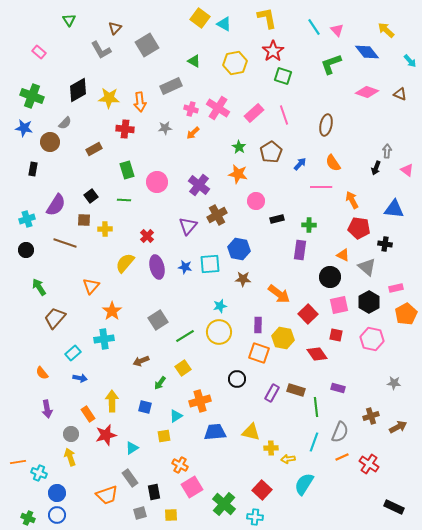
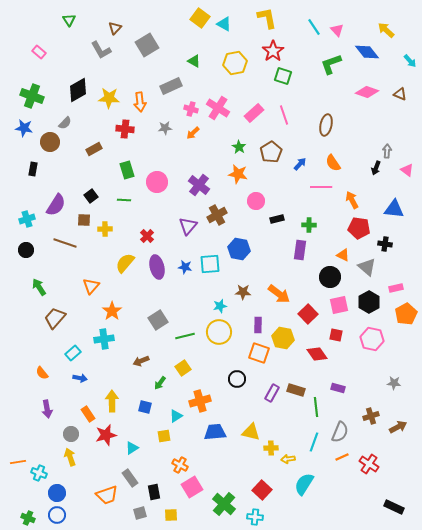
brown star at (243, 279): moved 13 px down
green line at (185, 336): rotated 18 degrees clockwise
